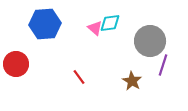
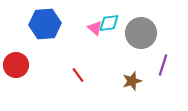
cyan diamond: moved 1 px left
gray circle: moved 9 px left, 8 px up
red circle: moved 1 px down
red line: moved 1 px left, 2 px up
brown star: rotated 24 degrees clockwise
